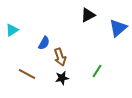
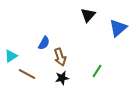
black triangle: rotated 21 degrees counterclockwise
cyan triangle: moved 1 px left, 26 px down
